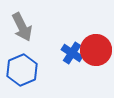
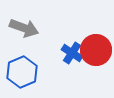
gray arrow: moved 2 px right, 1 px down; rotated 44 degrees counterclockwise
blue hexagon: moved 2 px down
